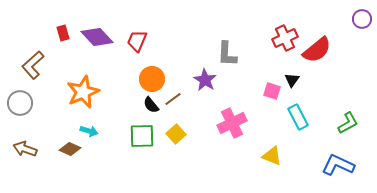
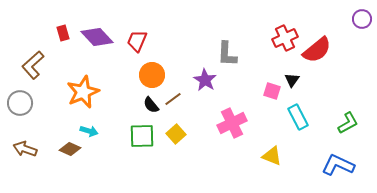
orange circle: moved 4 px up
